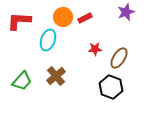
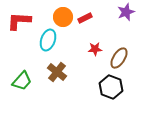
brown cross: moved 1 px right, 4 px up; rotated 12 degrees counterclockwise
